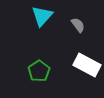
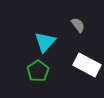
cyan triangle: moved 3 px right, 26 px down
green pentagon: moved 1 px left
